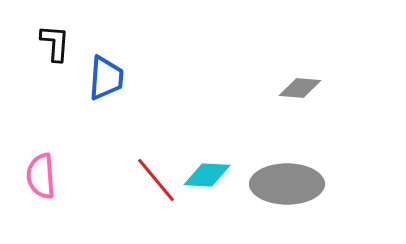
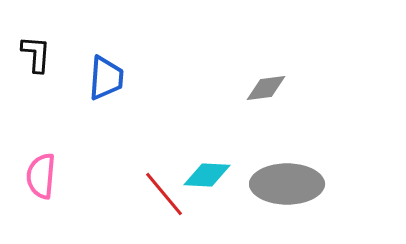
black L-shape: moved 19 px left, 11 px down
gray diamond: moved 34 px left; rotated 12 degrees counterclockwise
pink semicircle: rotated 9 degrees clockwise
red line: moved 8 px right, 14 px down
